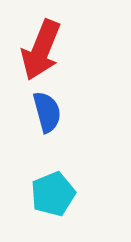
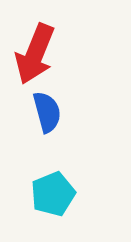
red arrow: moved 6 px left, 4 px down
